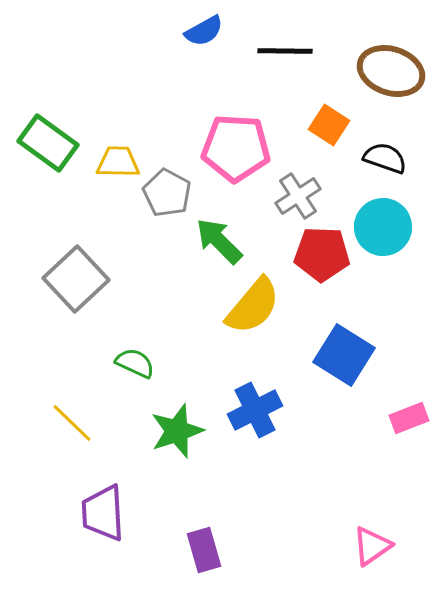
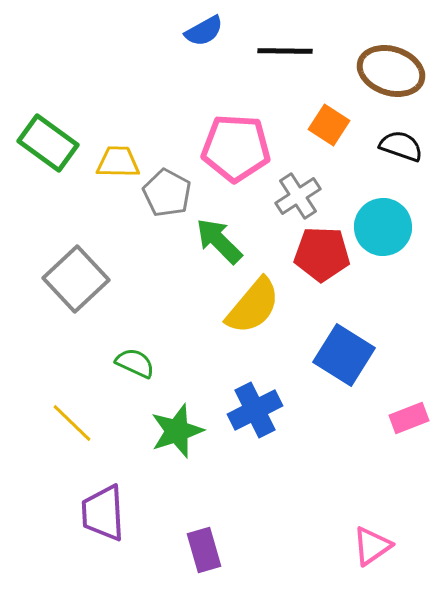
black semicircle: moved 16 px right, 12 px up
